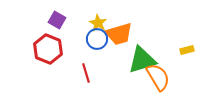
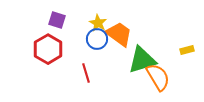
purple square: rotated 12 degrees counterclockwise
orange trapezoid: rotated 128 degrees counterclockwise
red hexagon: rotated 8 degrees clockwise
